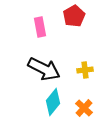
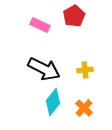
pink rectangle: moved 2 px up; rotated 54 degrees counterclockwise
